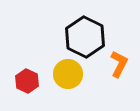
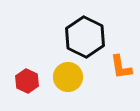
orange L-shape: moved 2 px right, 3 px down; rotated 144 degrees clockwise
yellow circle: moved 3 px down
